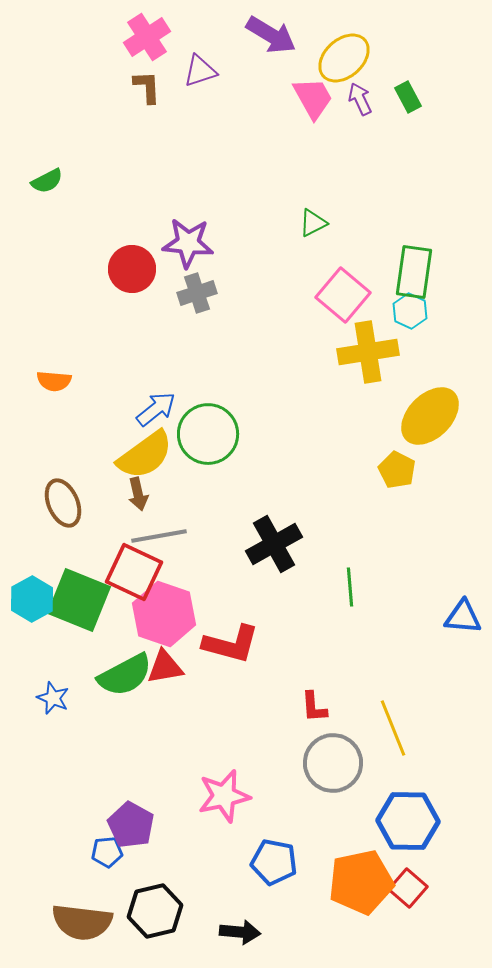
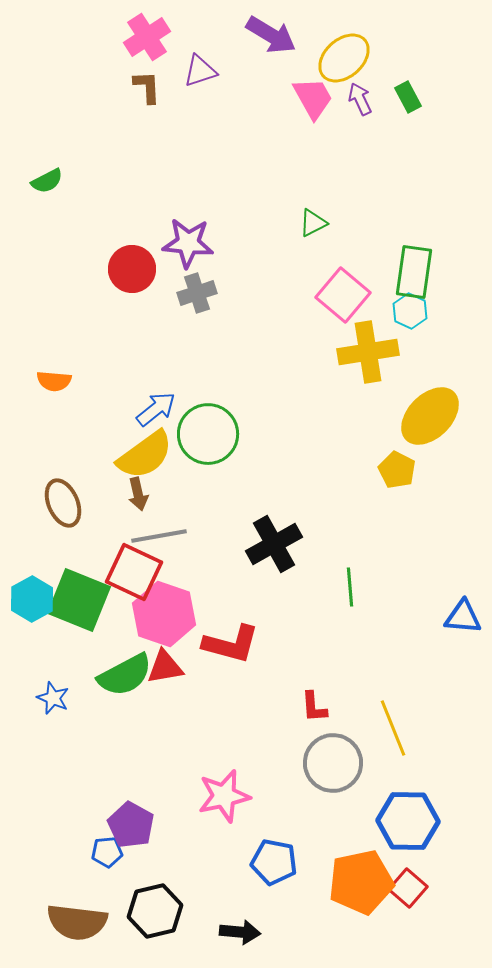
brown semicircle at (82, 922): moved 5 px left
